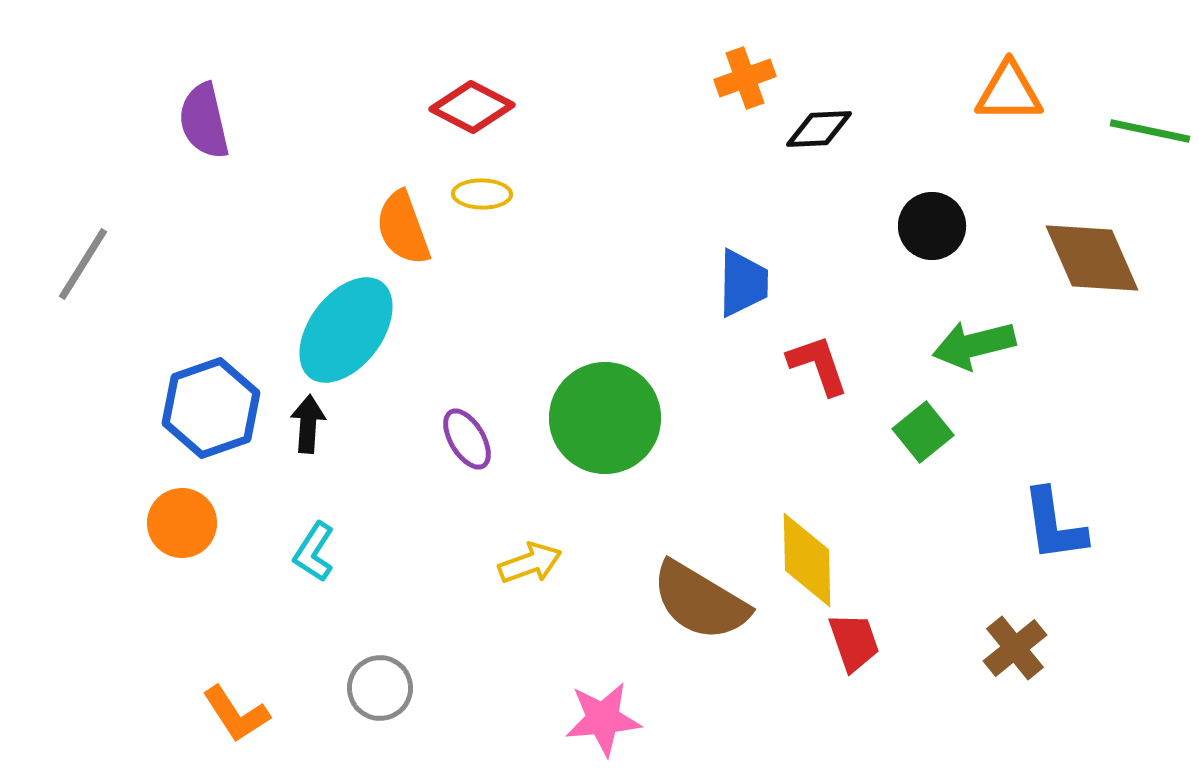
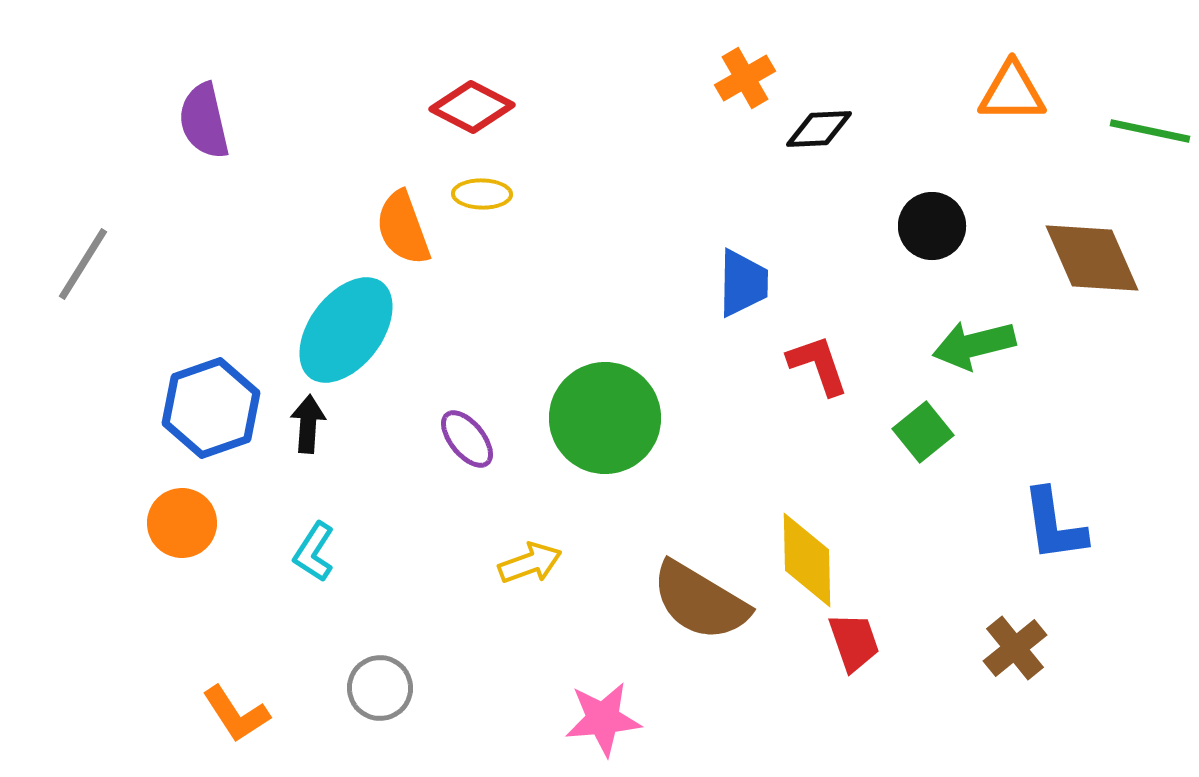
orange cross: rotated 10 degrees counterclockwise
orange triangle: moved 3 px right
purple ellipse: rotated 8 degrees counterclockwise
